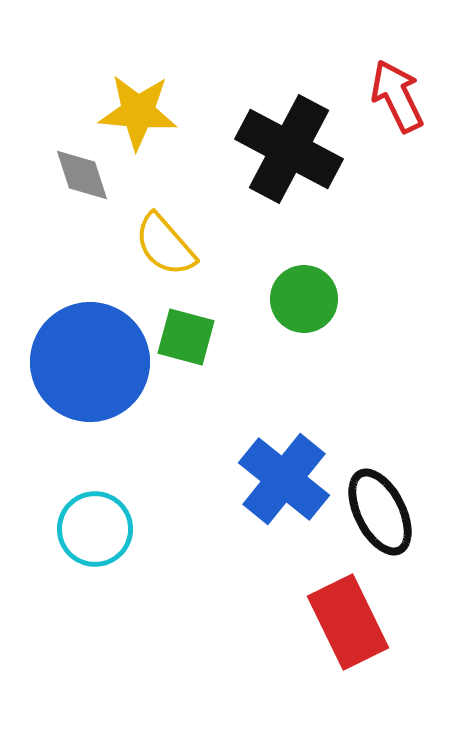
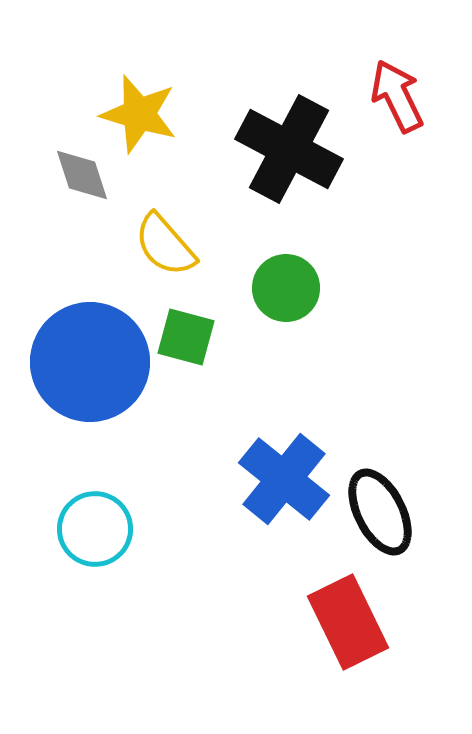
yellow star: moved 1 px right, 2 px down; rotated 12 degrees clockwise
green circle: moved 18 px left, 11 px up
